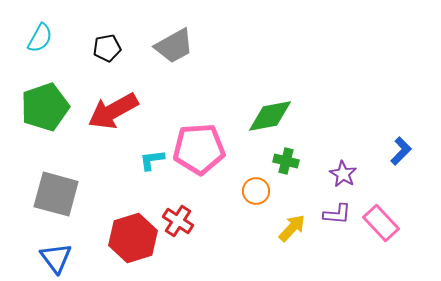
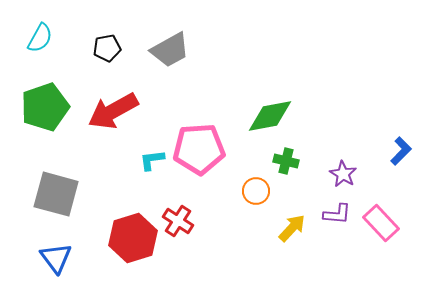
gray trapezoid: moved 4 px left, 4 px down
